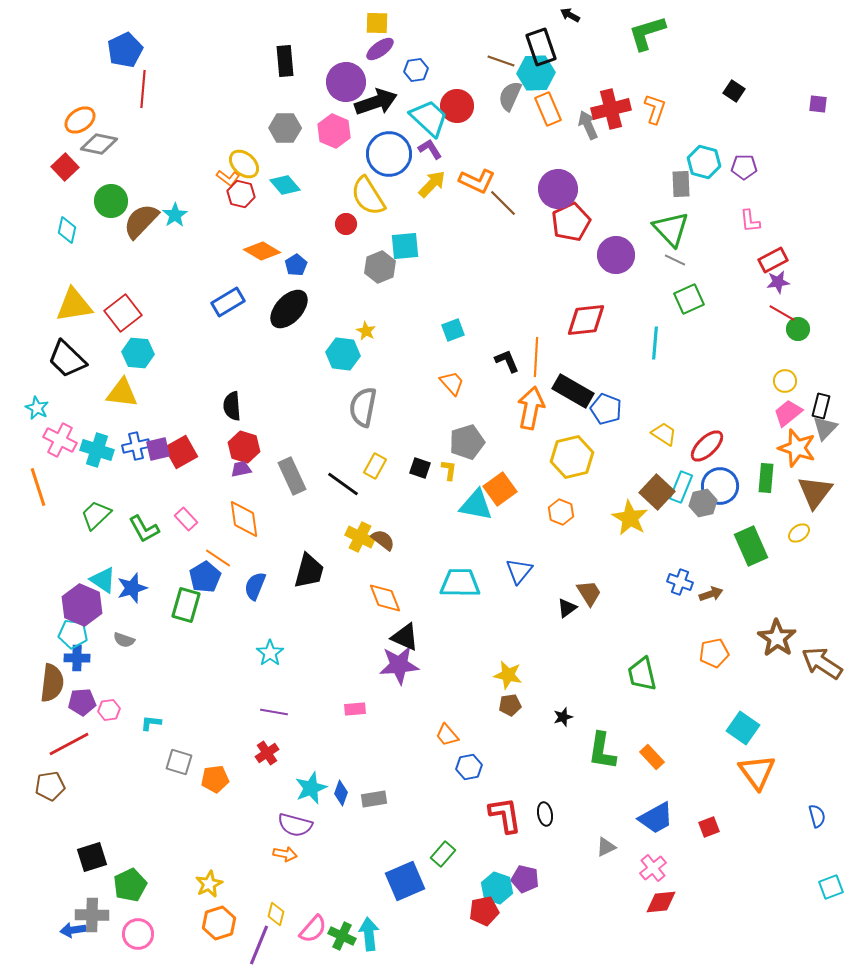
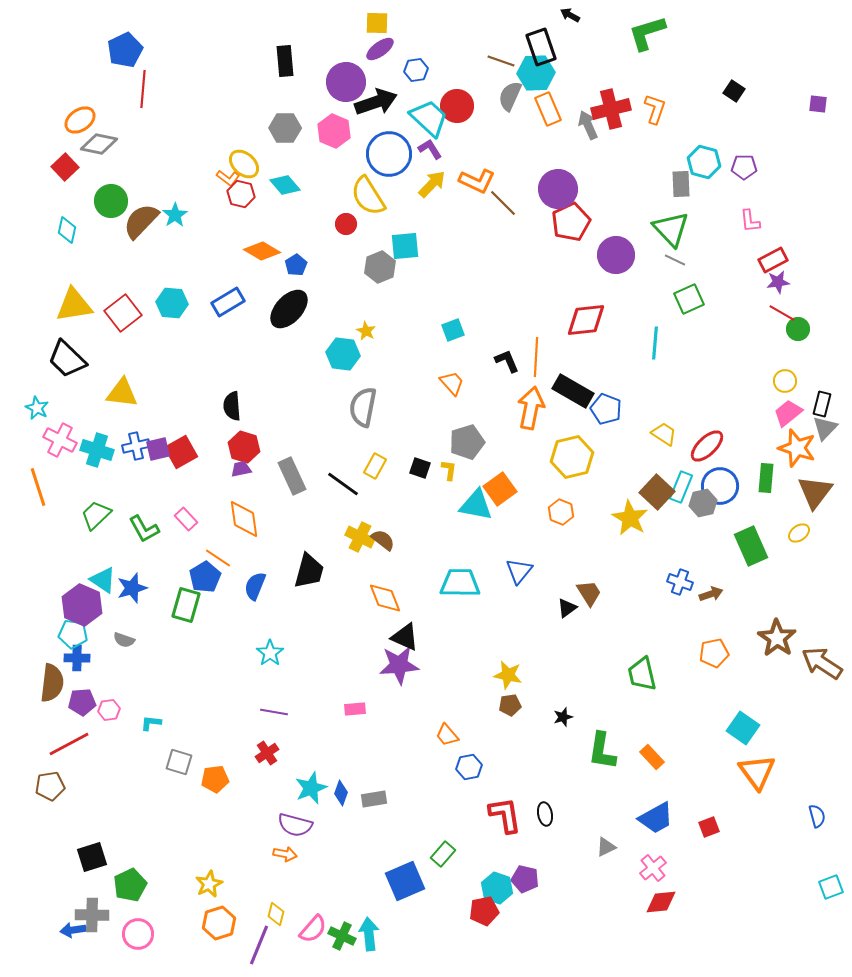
cyan hexagon at (138, 353): moved 34 px right, 50 px up
black rectangle at (821, 406): moved 1 px right, 2 px up
